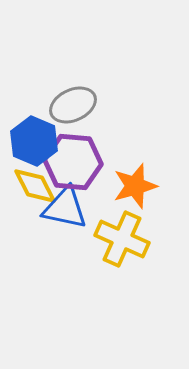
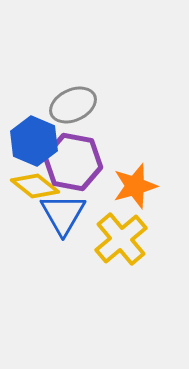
purple hexagon: rotated 6 degrees clockwise
yellow diamond: rotated 24 degrees counterclockwise
blue triangle: moved 2 px left, 6 px down; rotated 48 degrees clockwise
yellow cross: moved 1 px left; rotated 26 degrees clockwise
